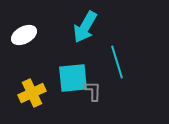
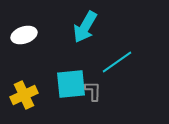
white ellipse: rotated 10 degrees clockwise
cyan line: rotated 72 degrees clockwise
cyan square: moved 2 px left, 6 px down
yellow cross: moved 8 px left, 2 px down
